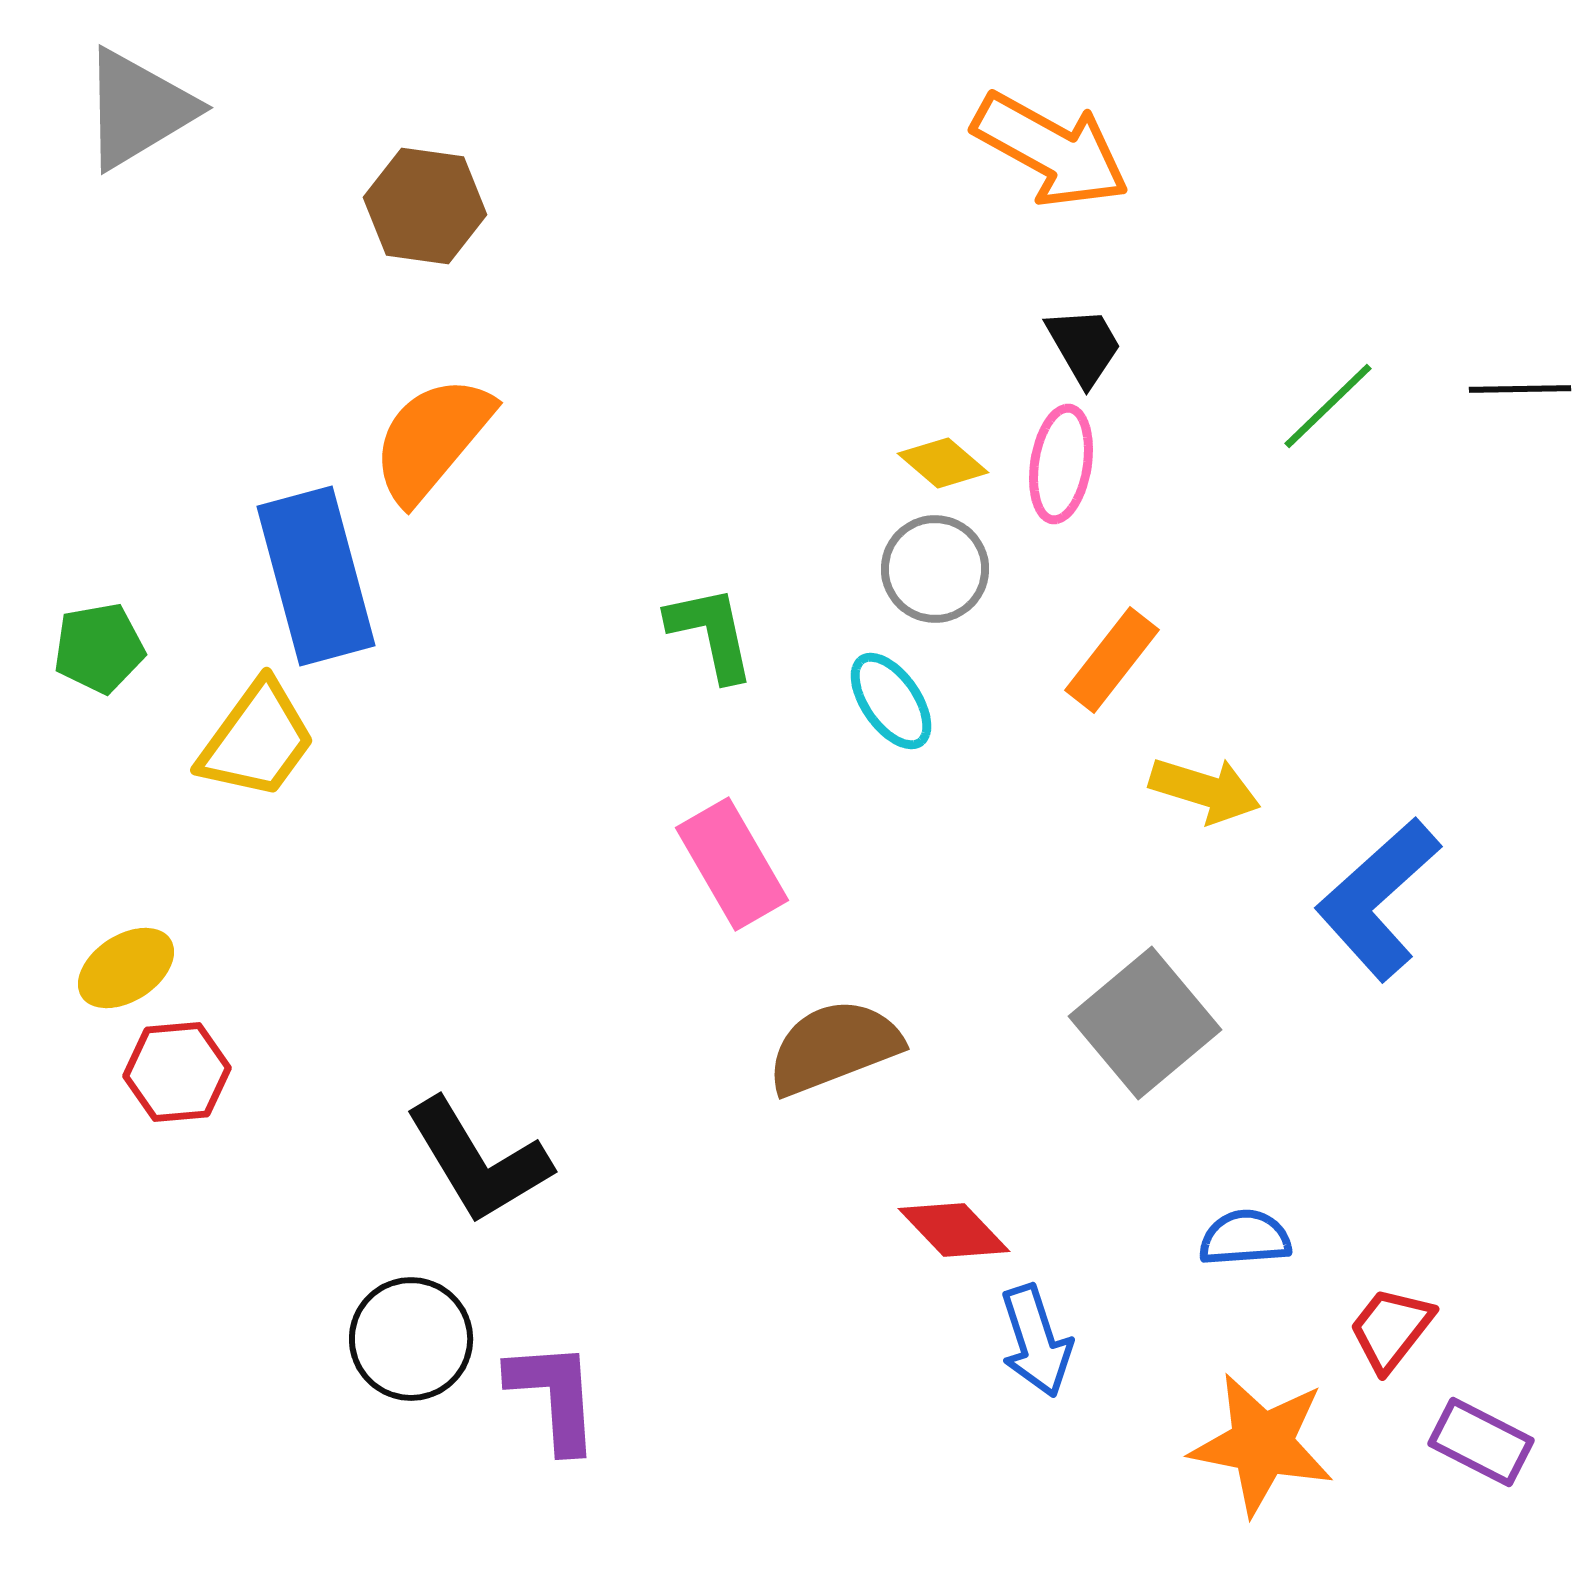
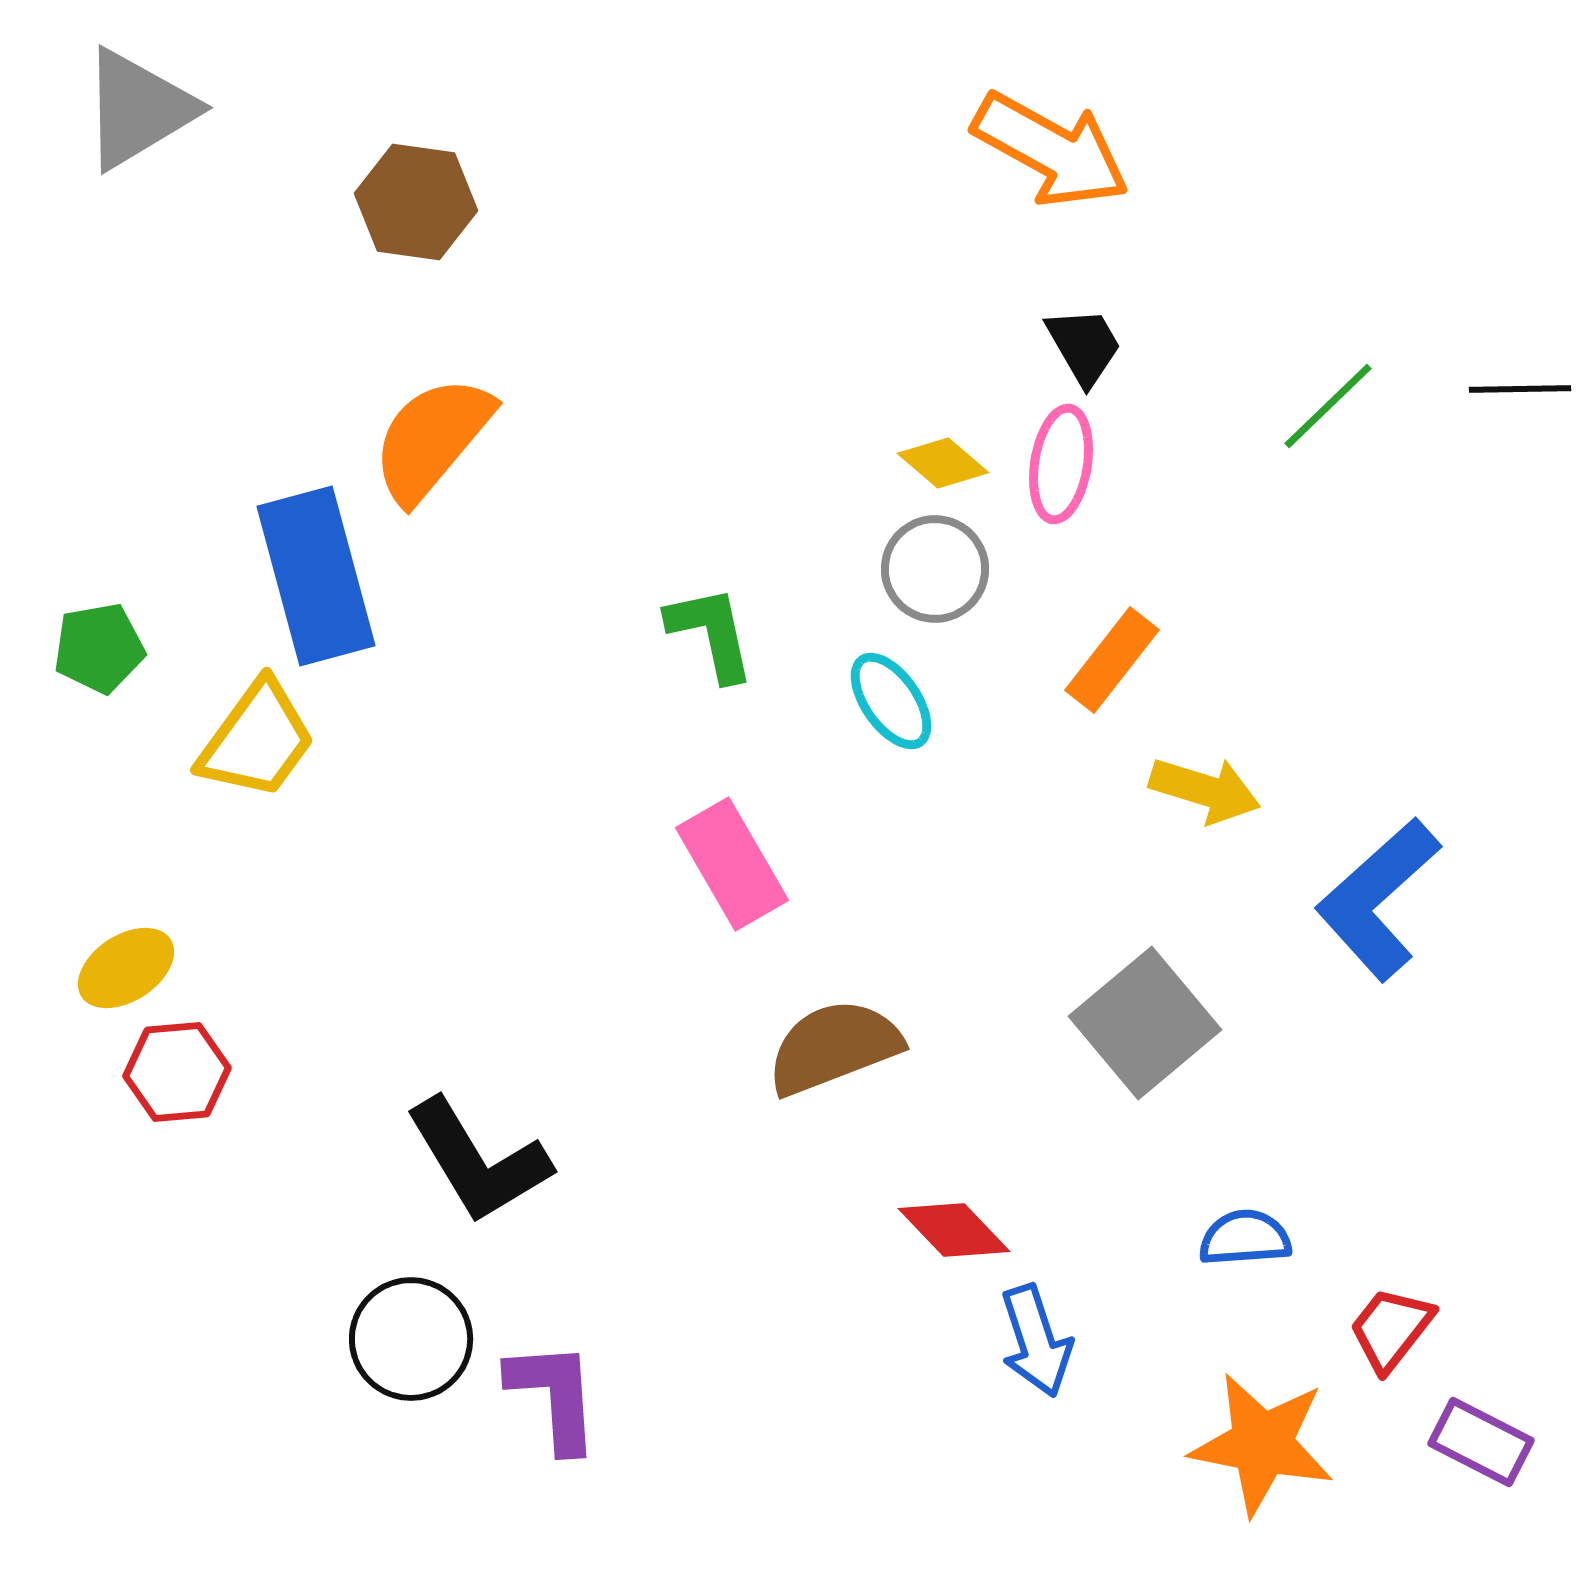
brown hexagon: moved 9 px left, 4 px up
